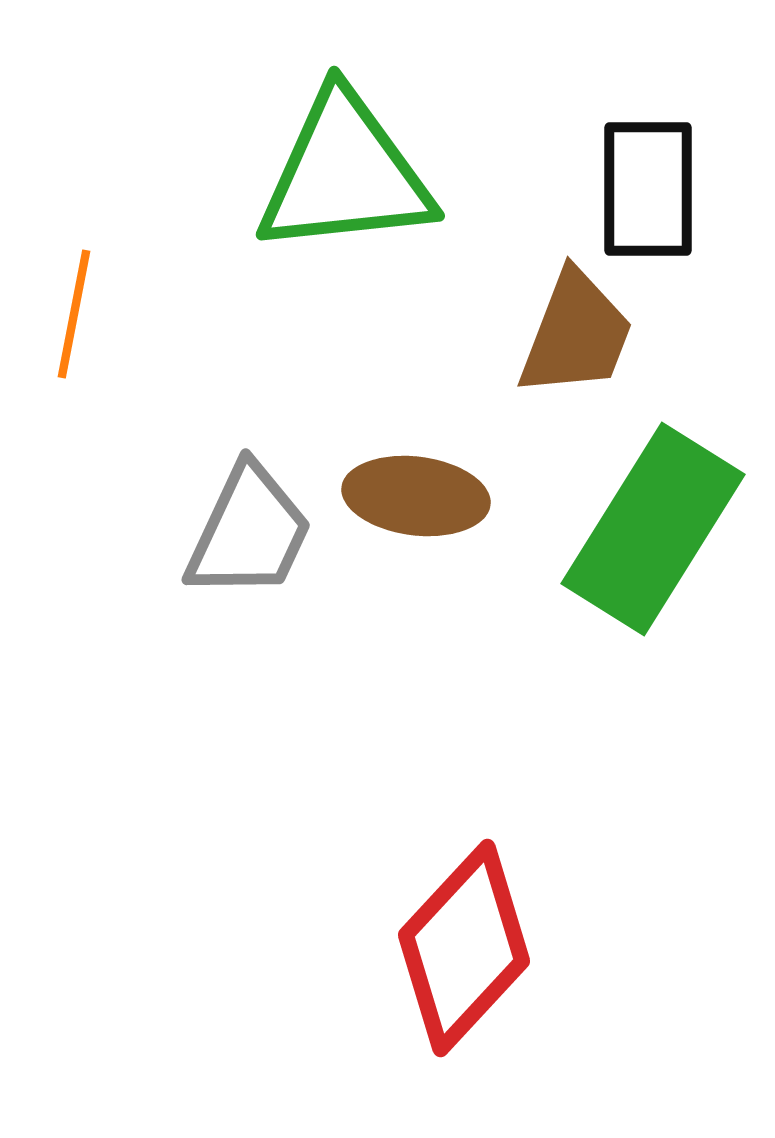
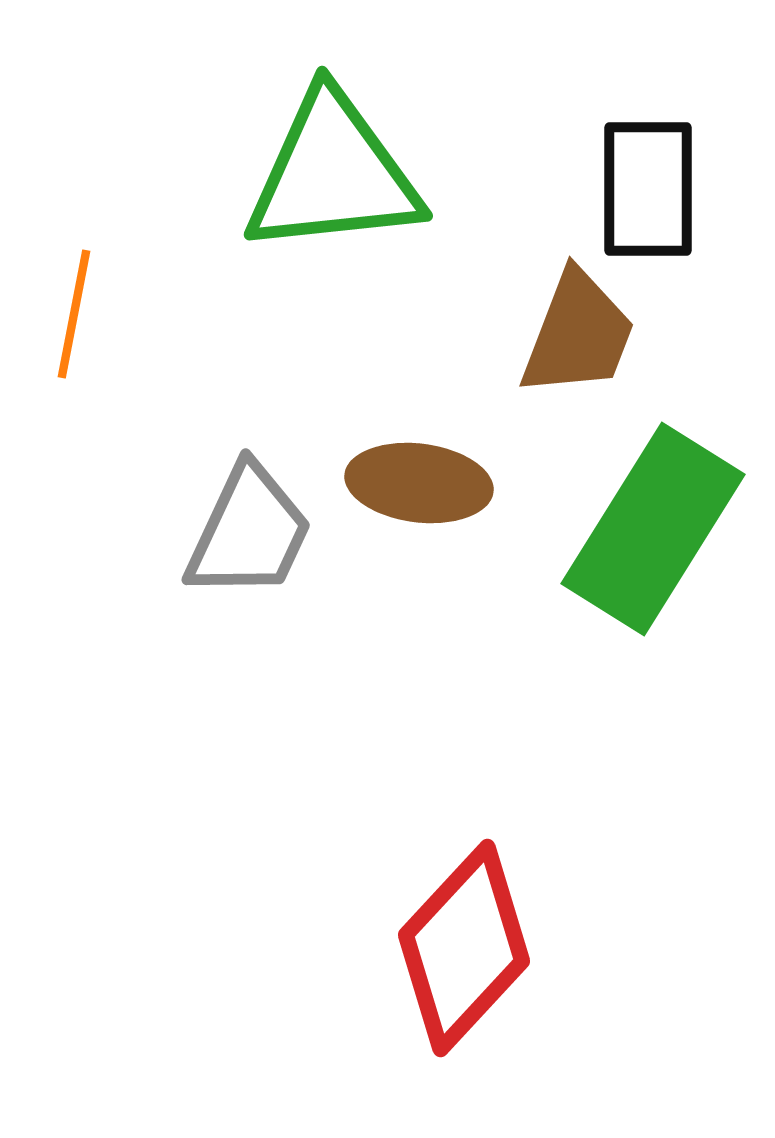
green triangle: moved 12 px left
brown trapezoid: moved 2 px right
brown ellipse: moved 3 px right, 13 px up
